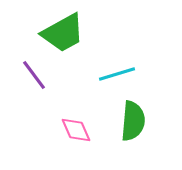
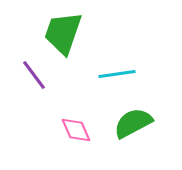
green trapezoid: rotated 138 degrees clockwise
cyan line: rotated 9 degrees clockwise
green semicircle: moved 2 px down; rotated 123 degrees counterclockwise
